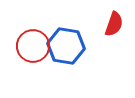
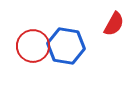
red semicircle: rotated 10 degrees clockwise
